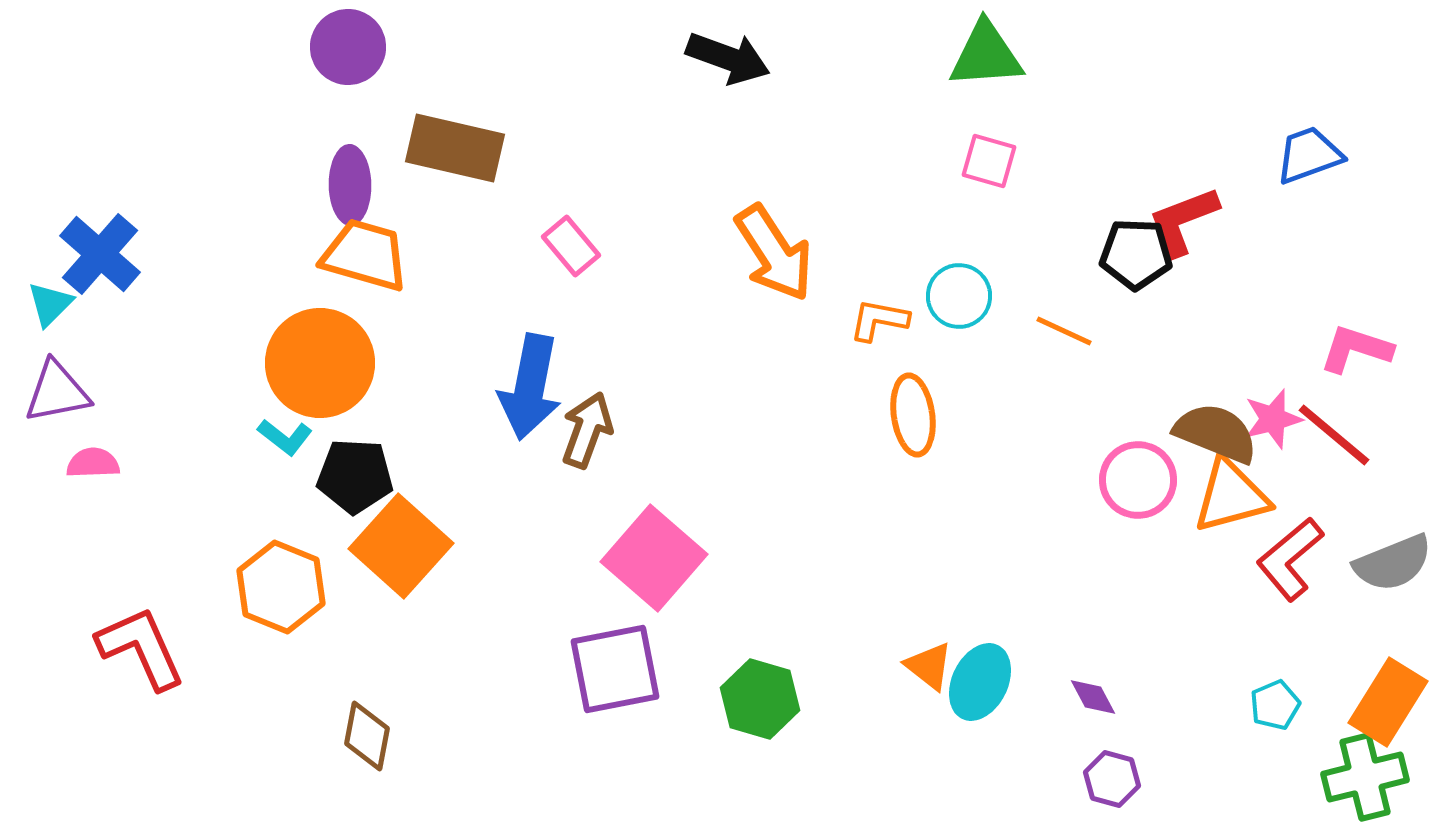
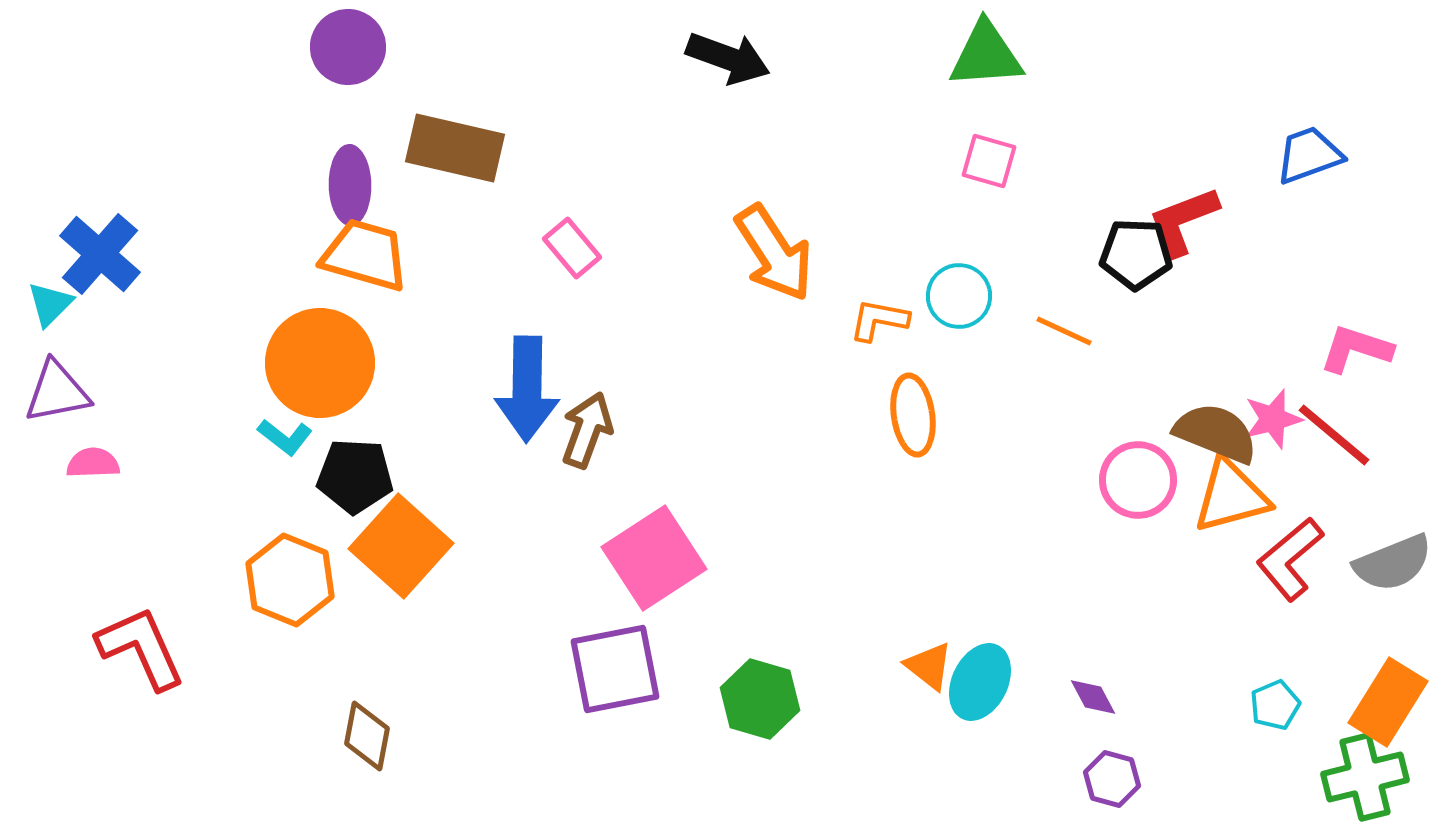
pink rectangle at (571, 246): moved 1 px right, 2 px down
blue arrow at (530, 387): moved 3 px left, 2 px down; rotated 10 degrees counterclockwise
pink square at (654, 558): rotated 16 degrees clockwise
orange hexagon at (281, 587): moved 9 px right, 7 px up
